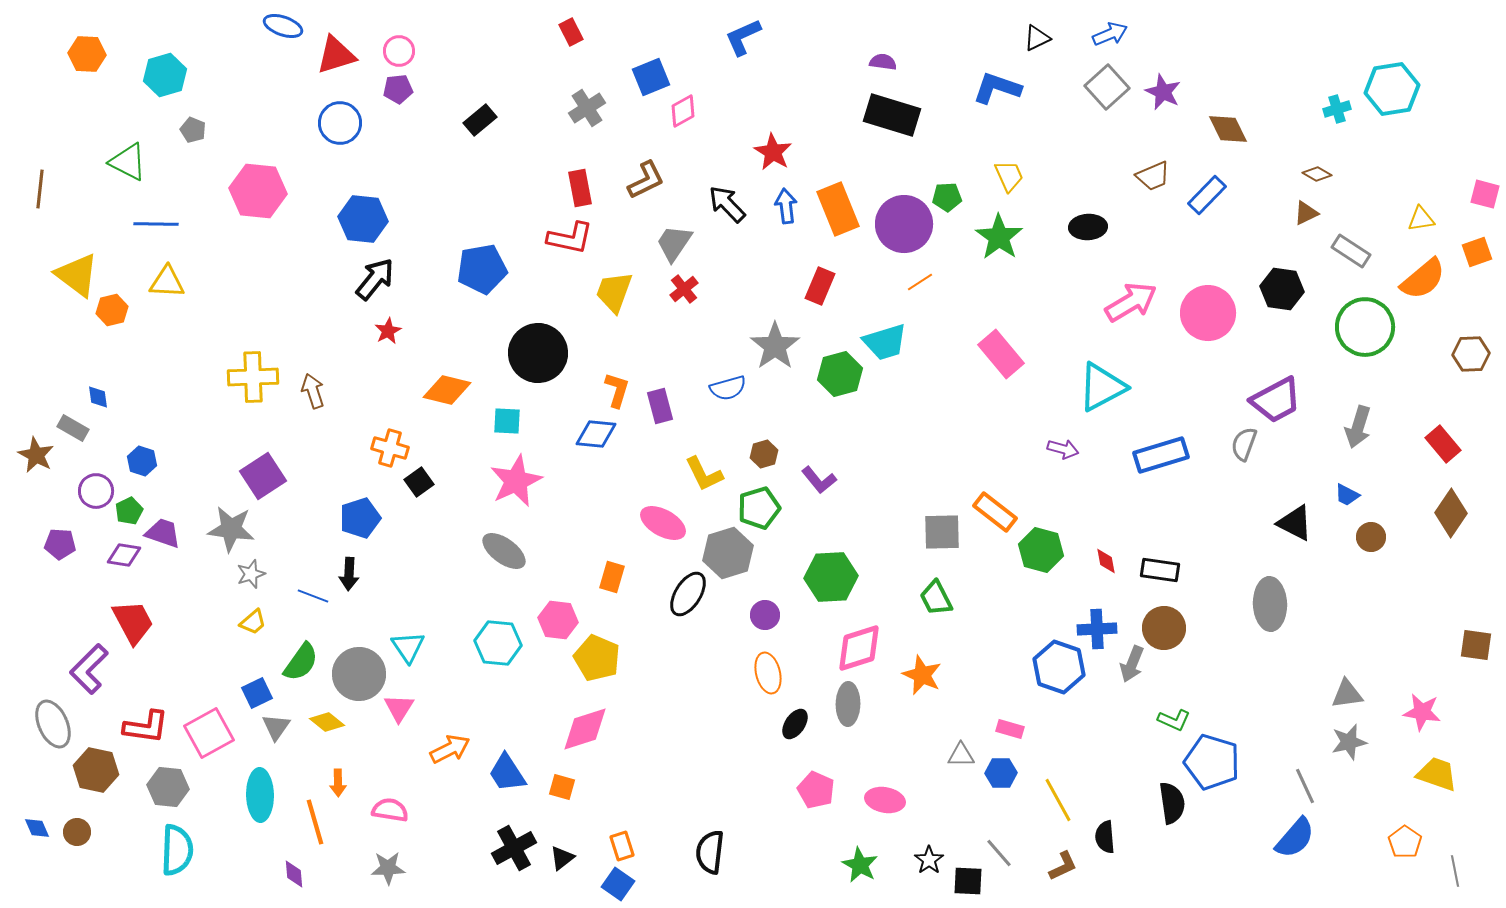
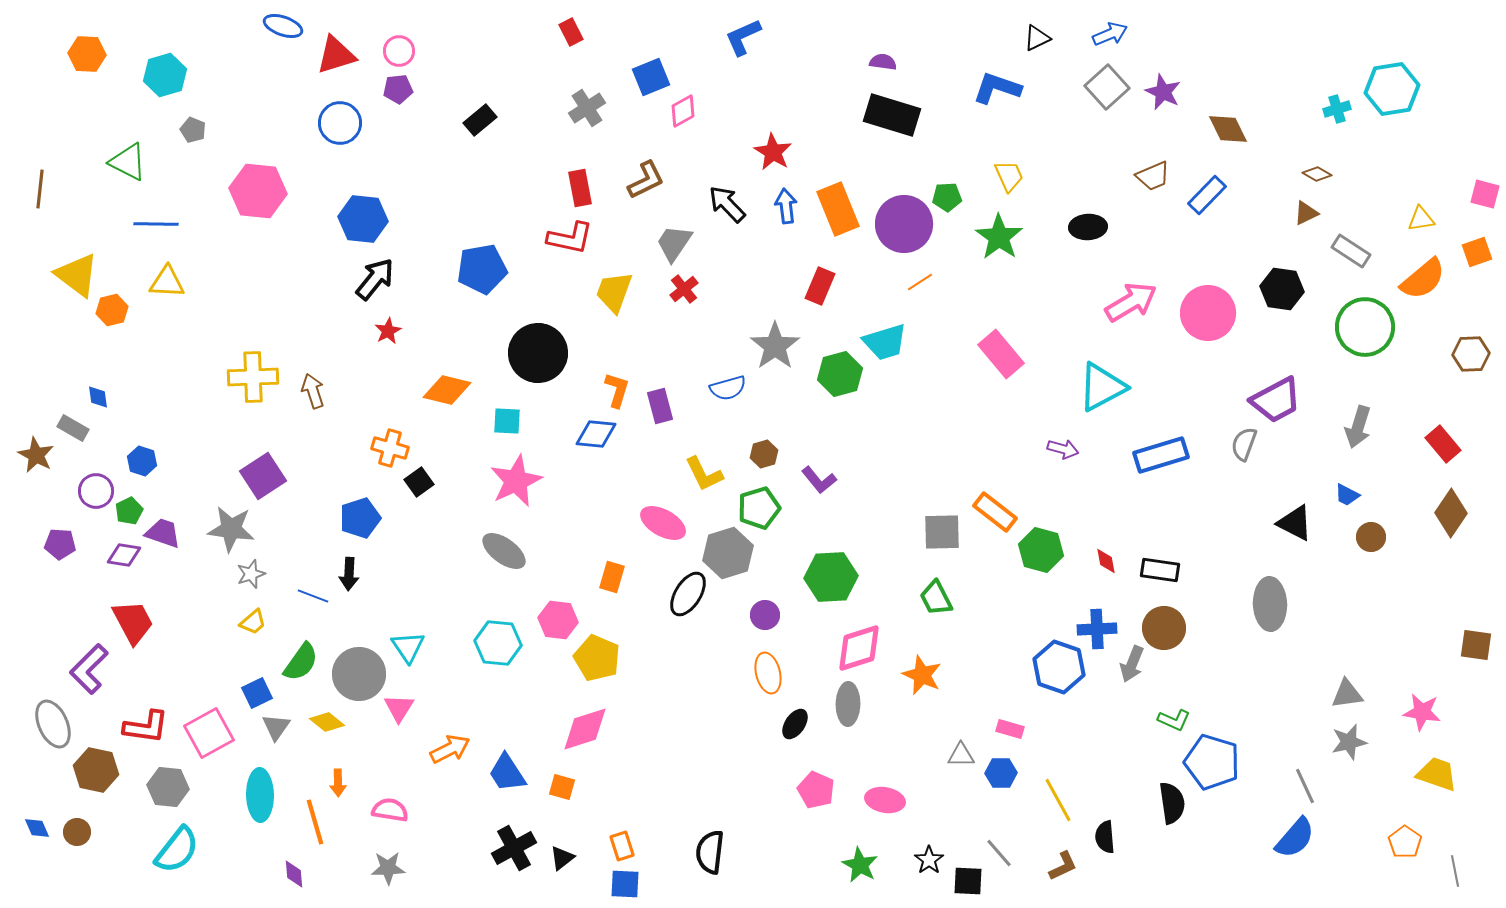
cyan semicircle at (177, 850): rotated 36 degrees clockwise
blue square at (618, 884): moved 7 px right; rotated 32 degrees counterclockwise
